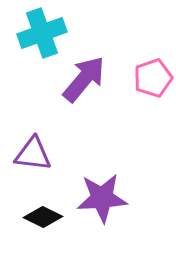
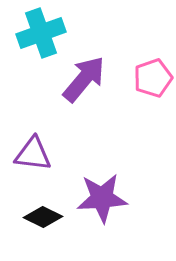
cyan cross: moved 1 px left
